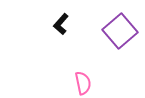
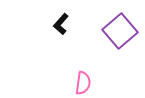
pink semicircle: rotated 20 degrees clockwise
